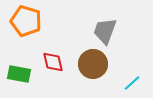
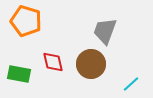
brown circle: moved 2 px left
cyan line: moved 1 px left, 1 px down
